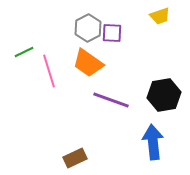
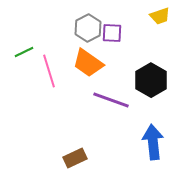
black hexagon: moved 13 px left, 15 px up; rotated 20 degrees counterclockwise
